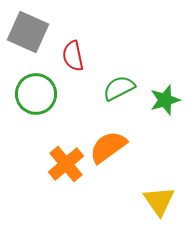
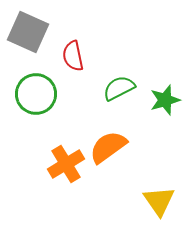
orange cross: rotated 9 degrees clockwise
